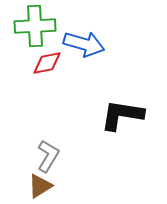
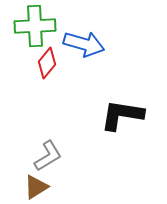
red diamond: rotated 40 degrees counterclockwise
gray L-shape: rotated 28 degrees clockwise
brown triangle: moved 4 px left, 1 px down
